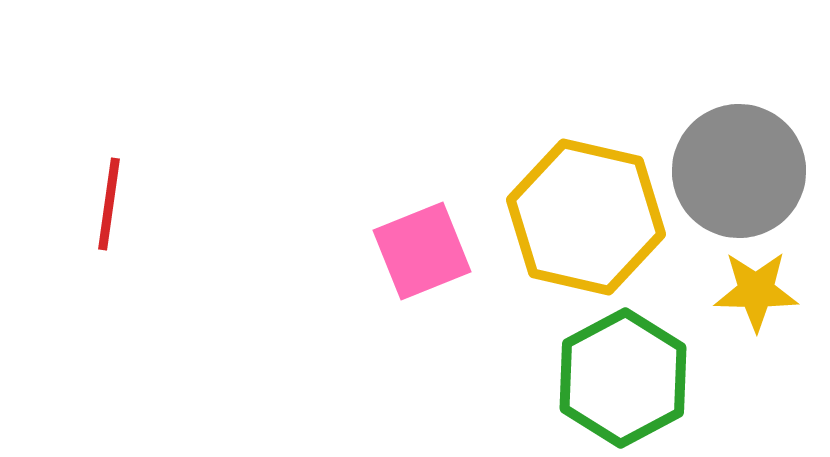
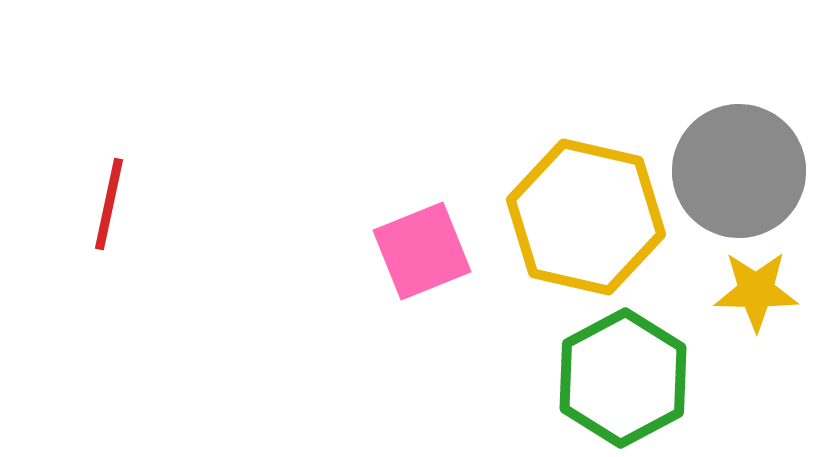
red line: rotated 4 degrees clockwise
